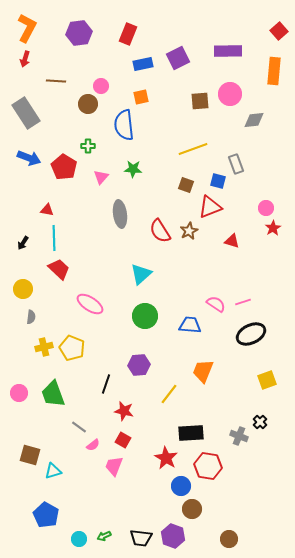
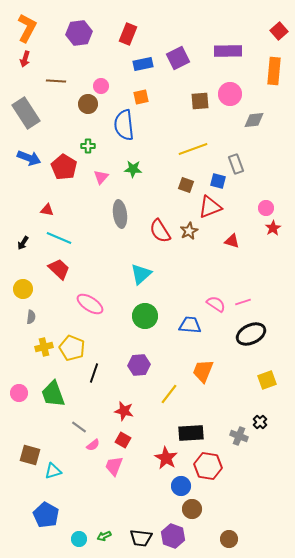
cyan line at (54, 238): moved 5 px right; rotated 65 degrees counterclockwise
black line at (106, 384): moved 12 px left, 11 px up
